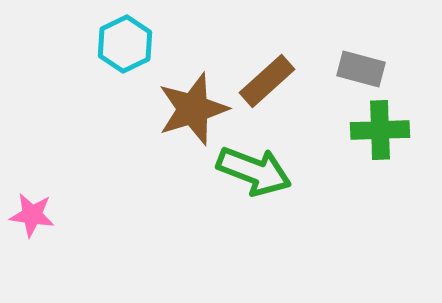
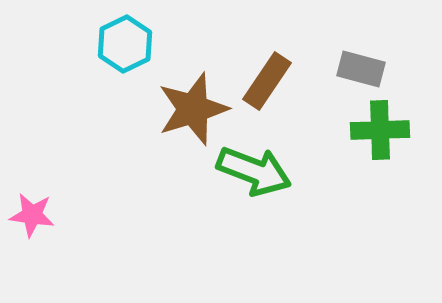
brown rectangle: rotated 14 degrees counterclockwise
